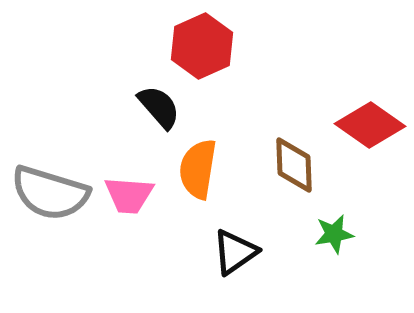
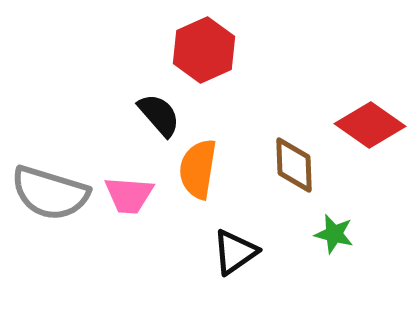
red hexagon: moved 2 px right, 4 px down
black semicircle: moved 8 px down
green star: rotated 24 degrees clockwise
